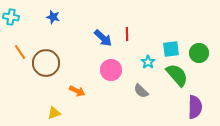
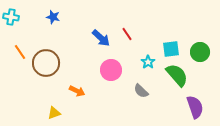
red line: rotated 32 degrees counterclockwise
blue arrow: moved 2 px left
green circle: moved 1 px right, 1 px up
purple semicircle: rotated 20 degrees counterclockwise
